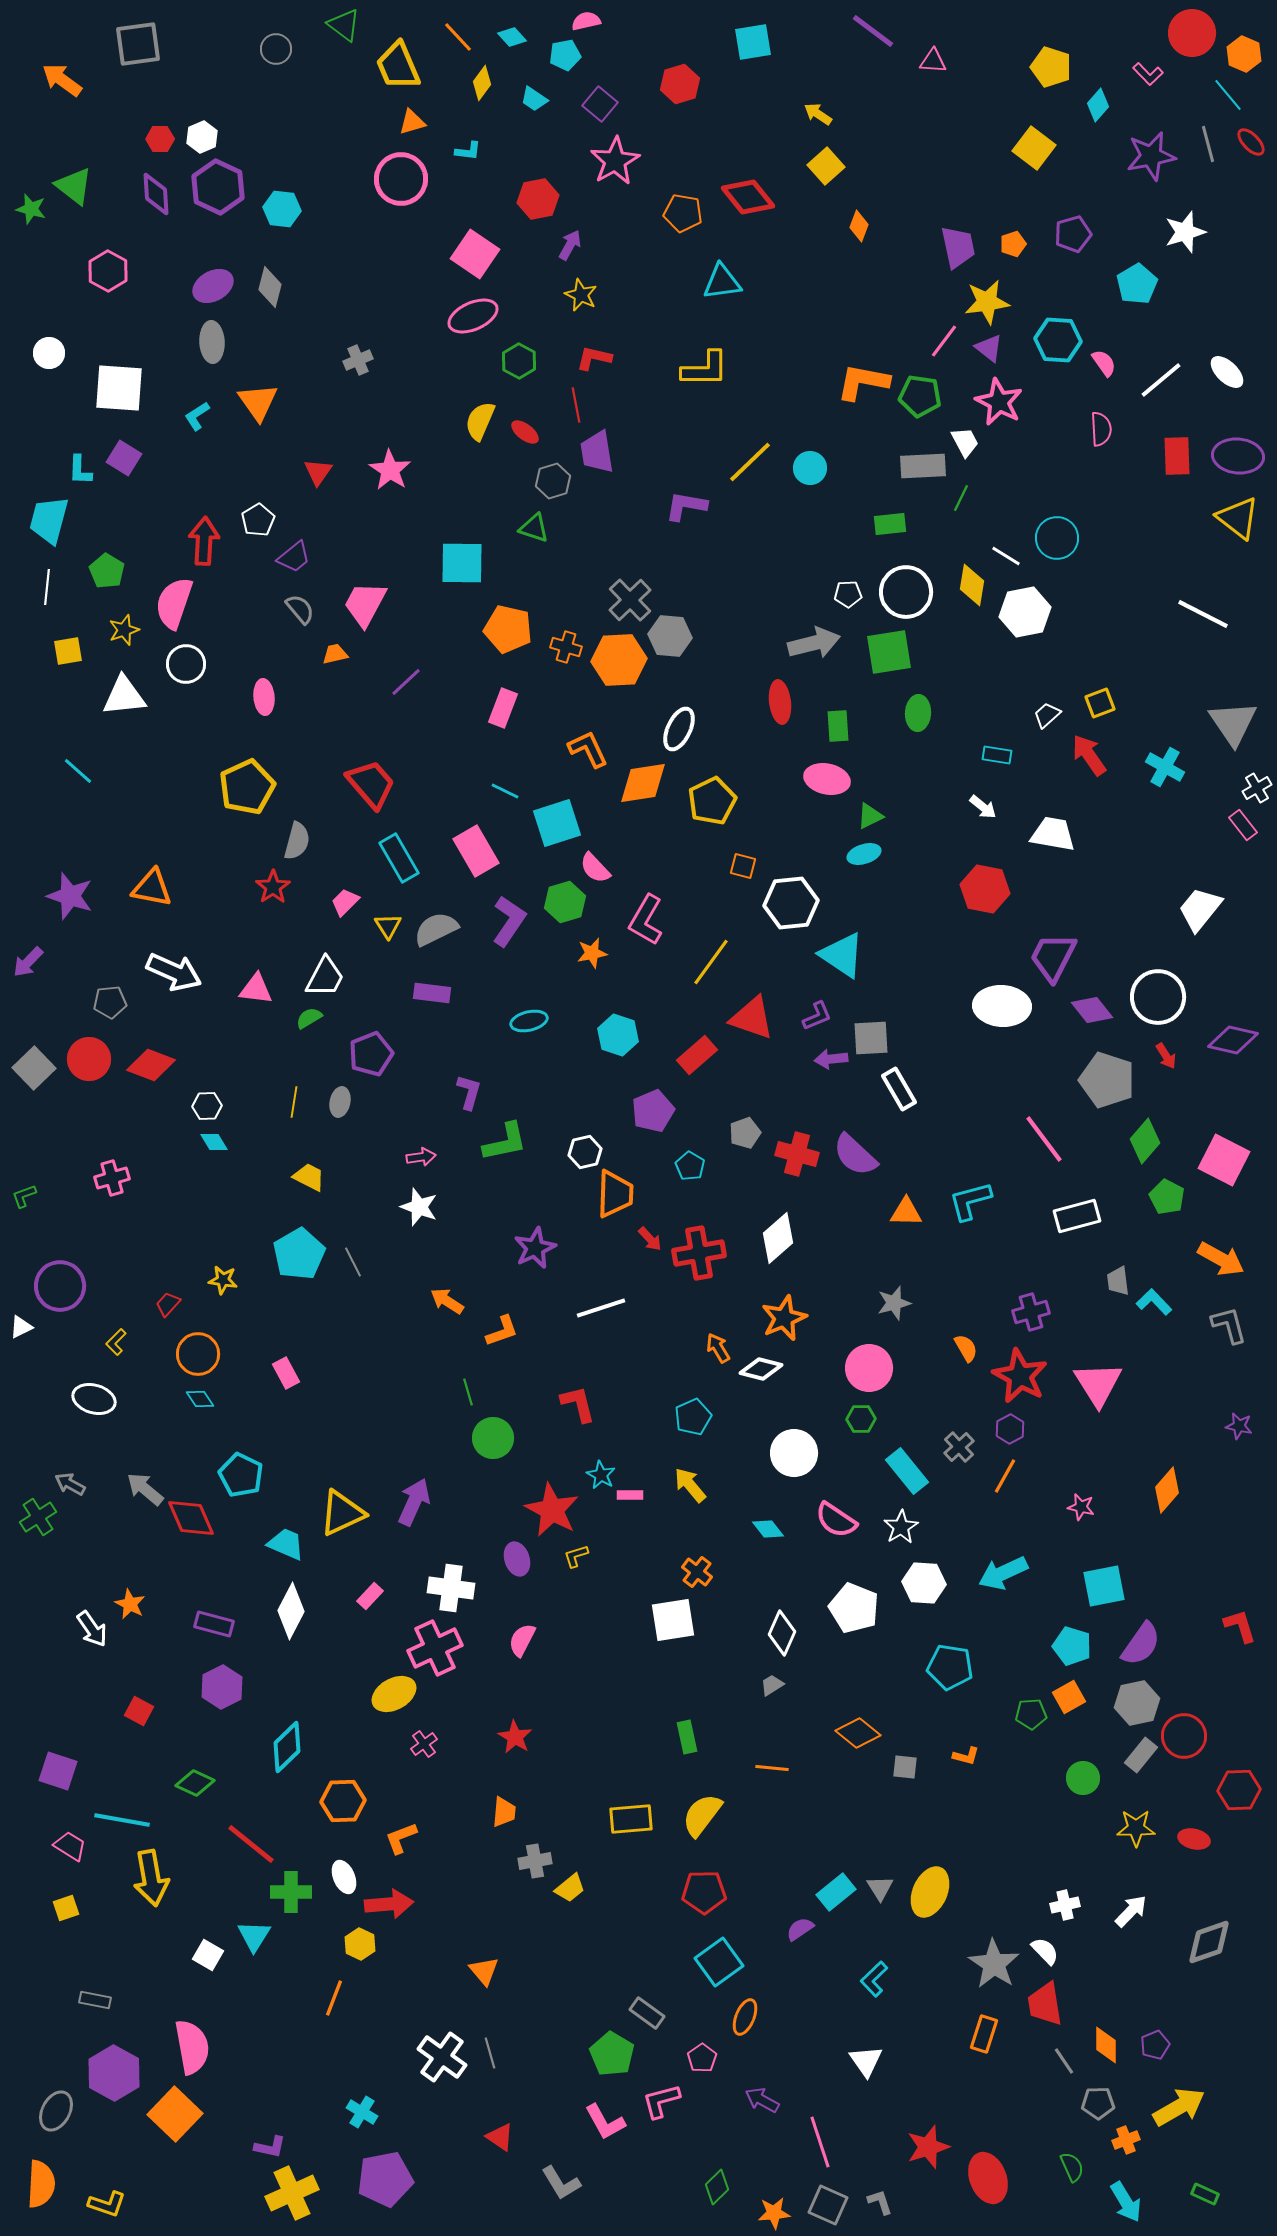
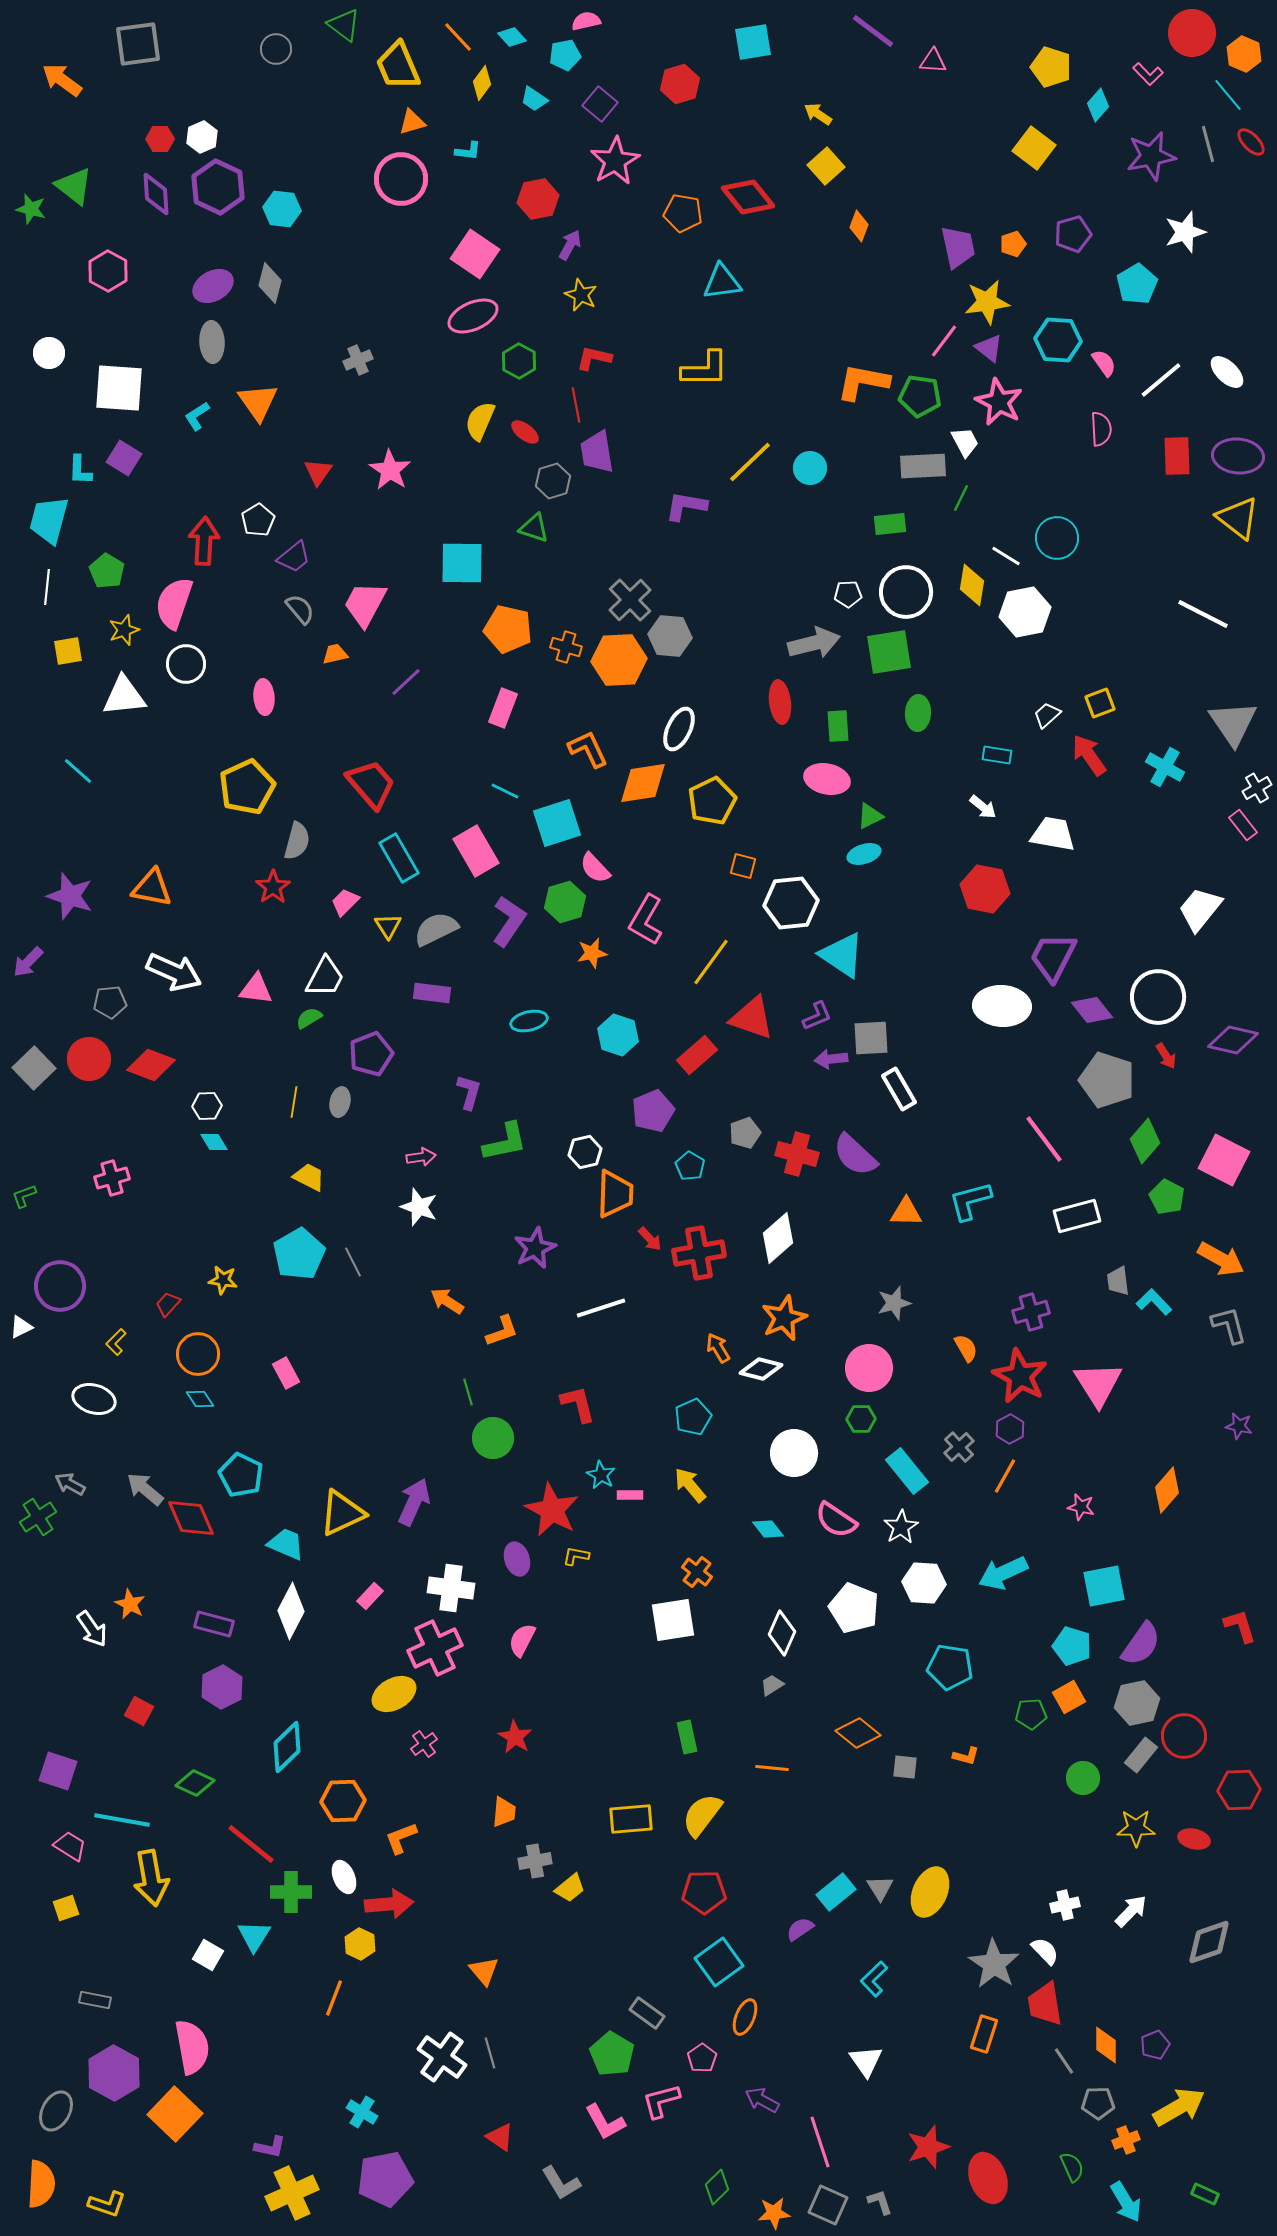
gray diamond at (270, 287): moved 4 px up
yellow L-shape at (576, 1556): rotated 28 degrees clockwise
